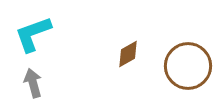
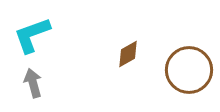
cyan L-shape: moved 1 px left, 1 px down
brown circle: moved 1 px right, 4 px down
